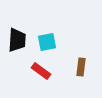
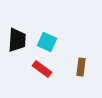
cyan square: rotated 36 degrees clockwise
red rectangle: moved 1 px right, 2 px up
